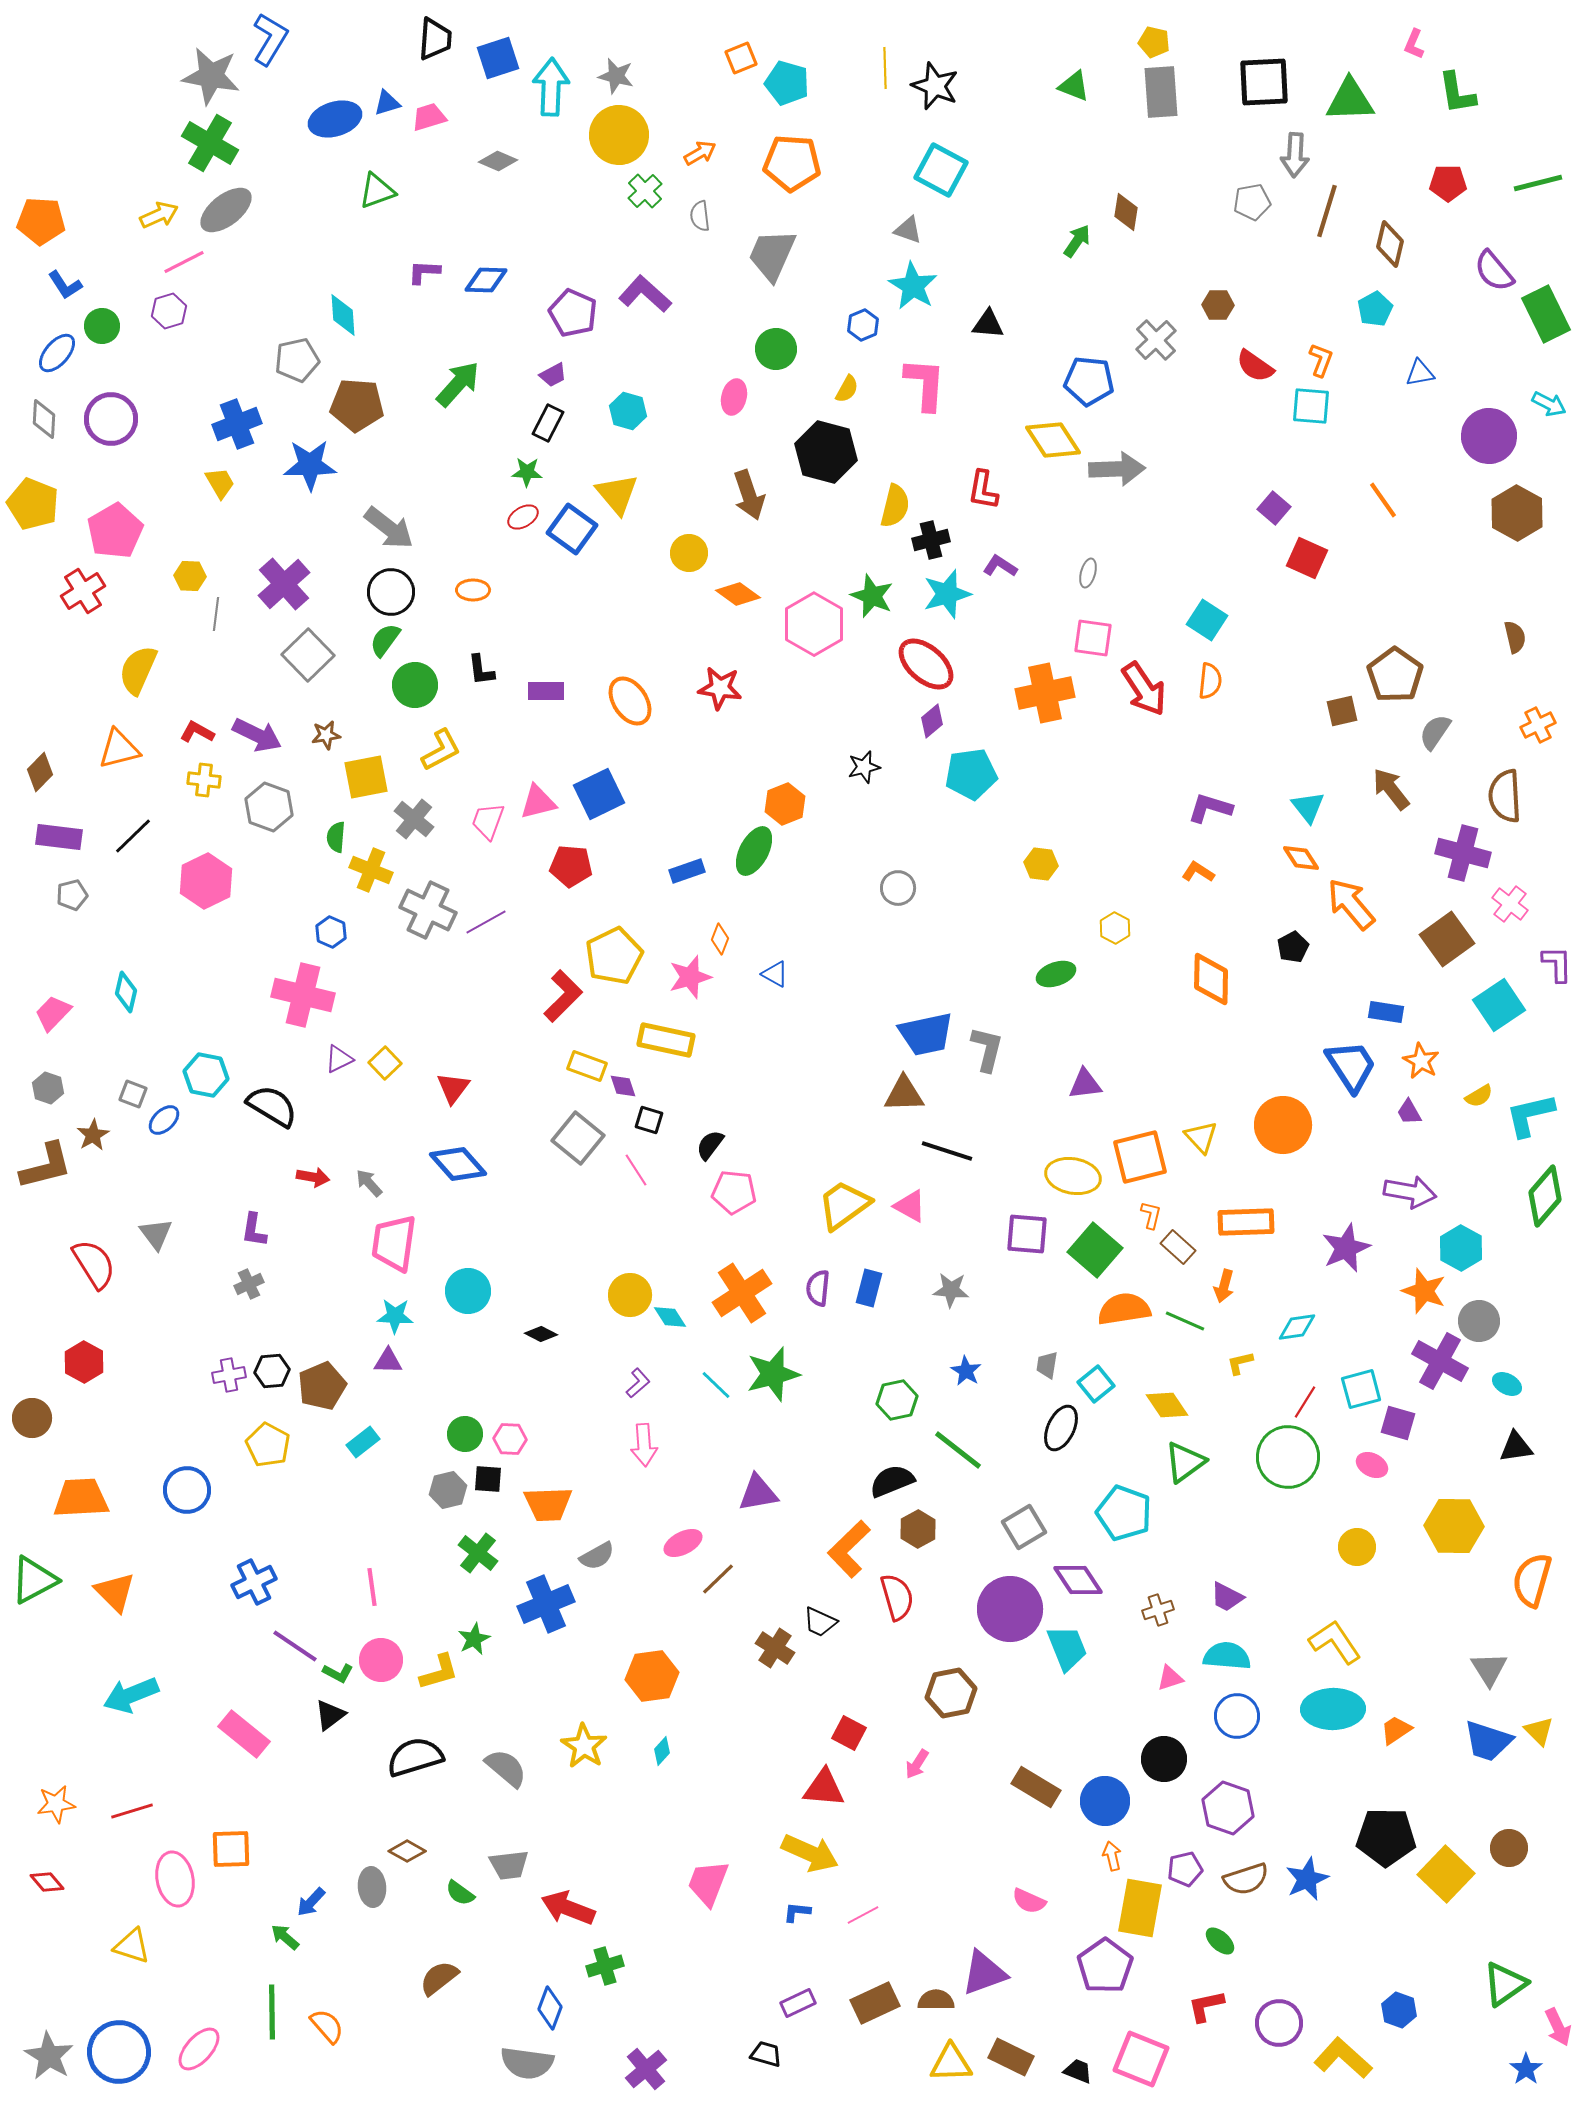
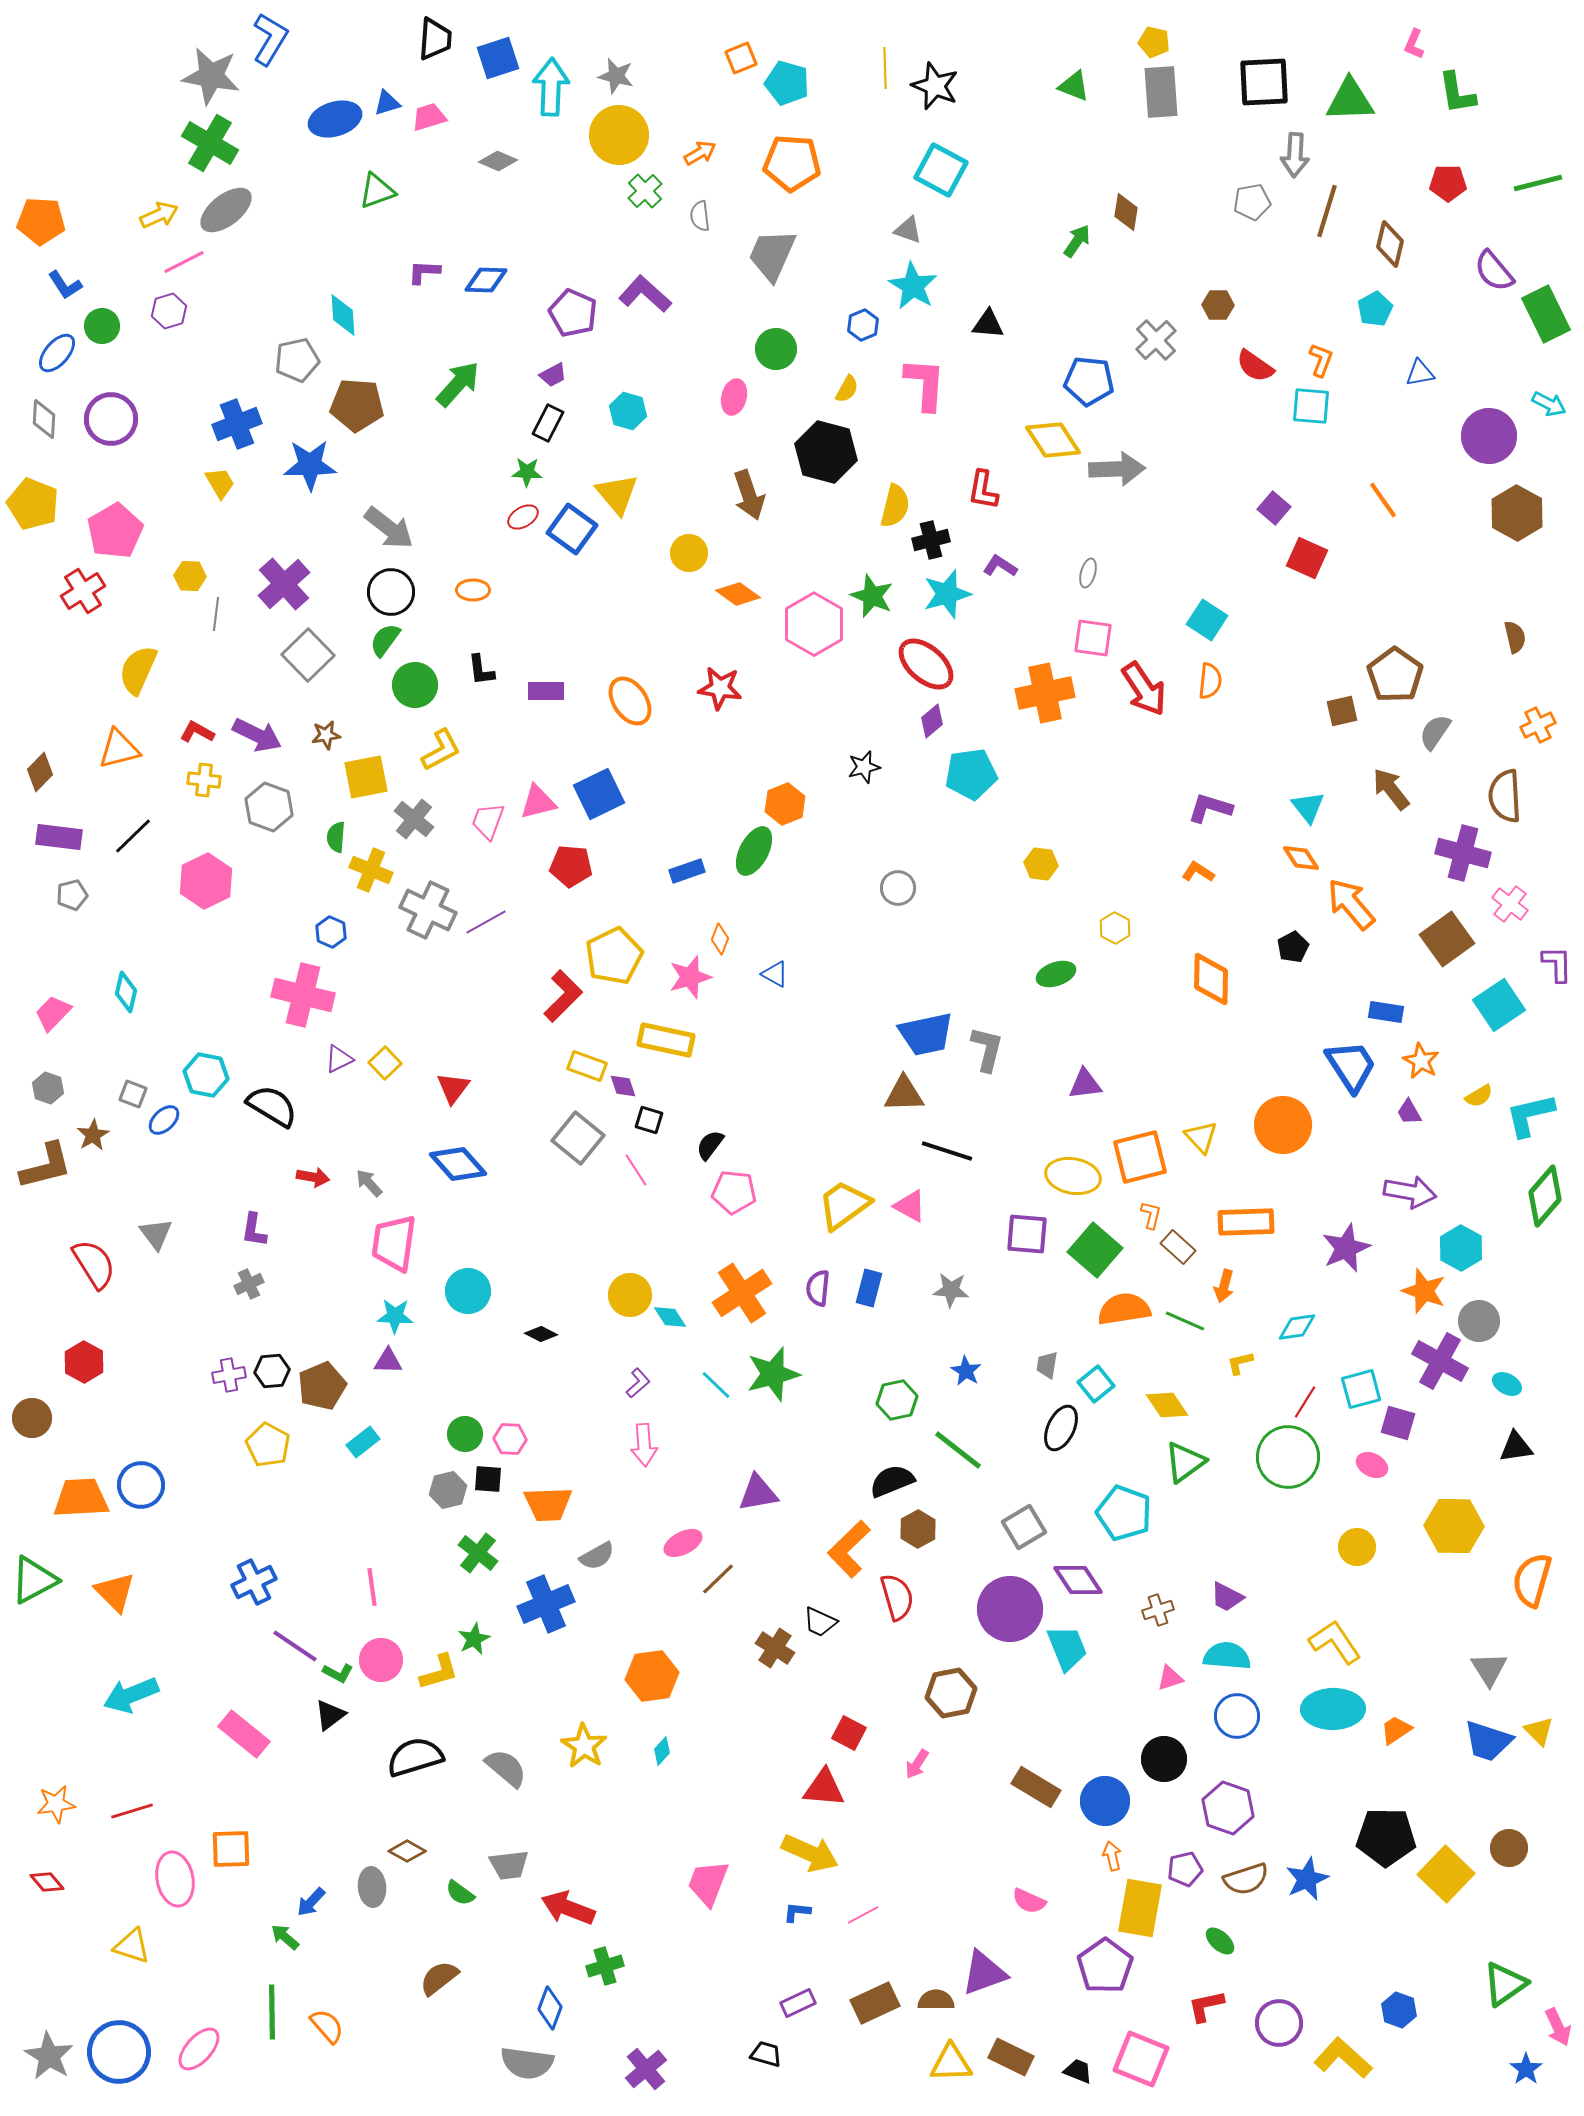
blue circle at (187, 1490): moved 46 px left, 5 px up
